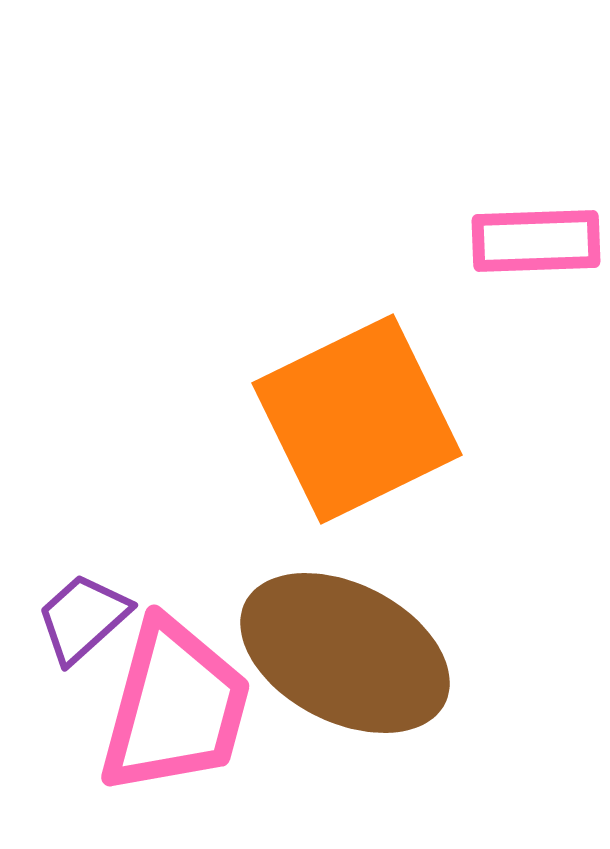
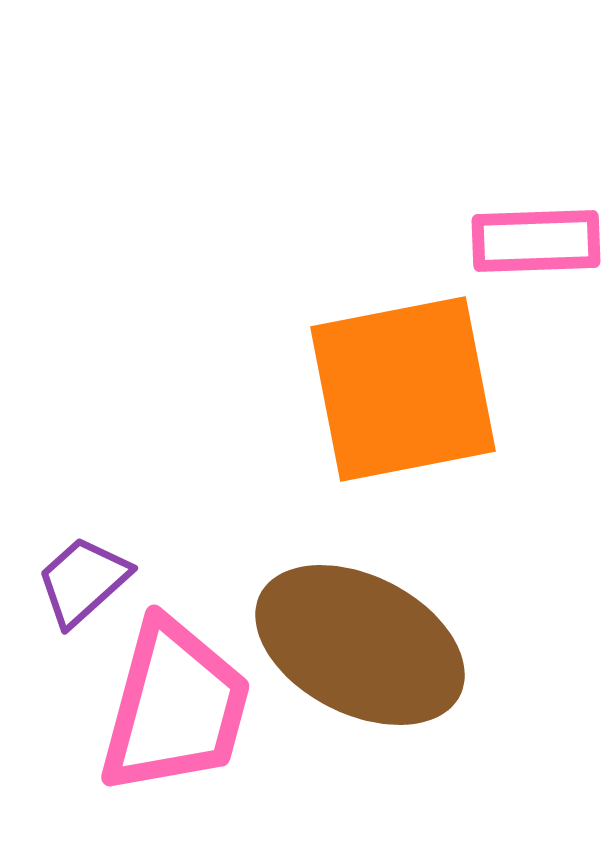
orange square: moved 46 px right, 30 px up; rotated 15 degrees clockwise
purple trapezoid: moved 37 px up
brown ellipse: moved 15 px right, 8 px up
